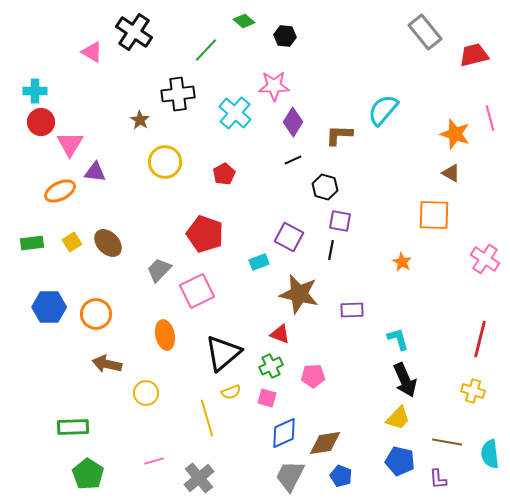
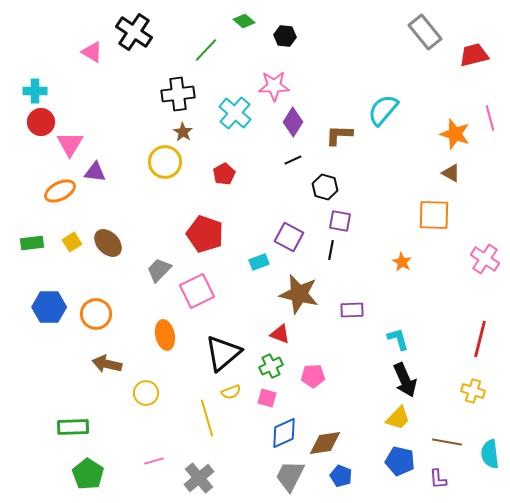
brown star at (140, 120): moved 43 px right, 12 px down
